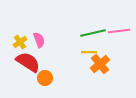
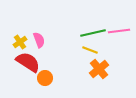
yellow line: moved 1 px right, 2 px up; rotated 21 degrees clockwise
orange cross: moved 1 px left, 5 px down
